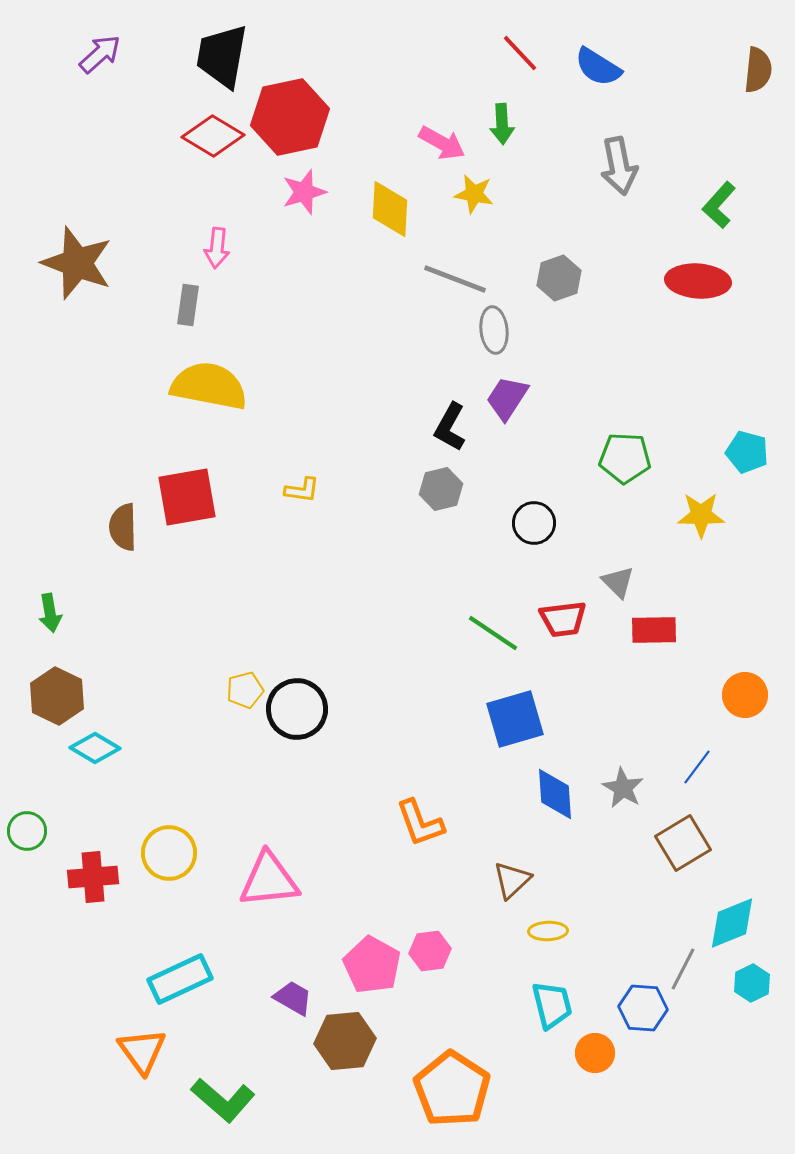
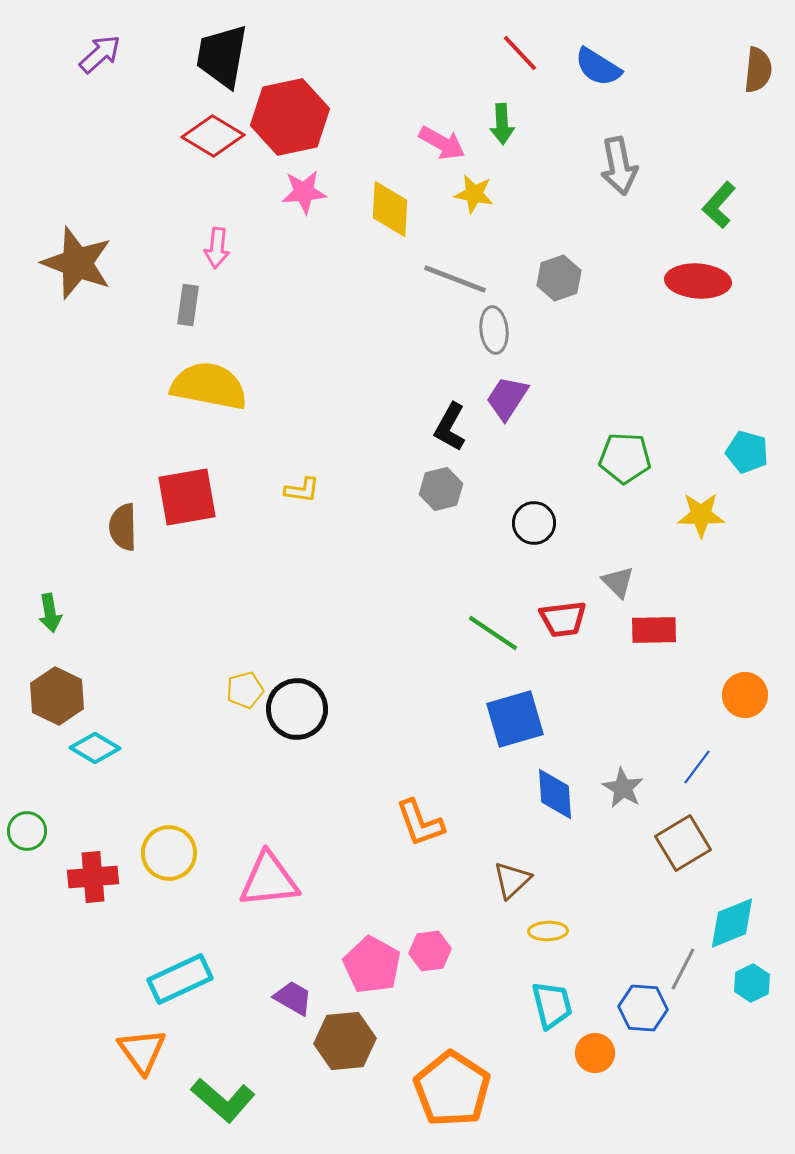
pink star at (304, 192): rotated 12 degrees clockwise
